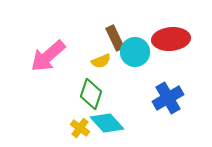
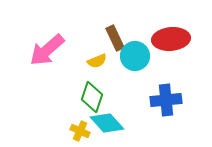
cyan circle: moved 4 px down
pink arrow: moved 1 px left, 6 px up
yellow semicircle: moved 4 px left
green diamond: moved 1 px right, 3 px down
blue cross: moved 2 px left, 2 px down; rotated 24 degrees clockwise
yellow cross: moved 3 px down; rotated 12 degrees counterclockwise
